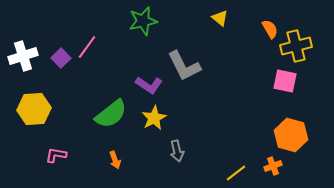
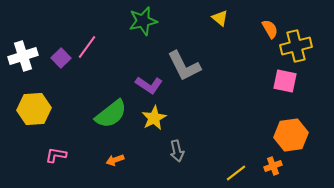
orange hexagon: rotated 24 degrees counterclockwise
orange arrow: rotated 90 degrees clockwise
